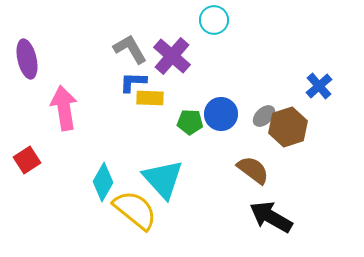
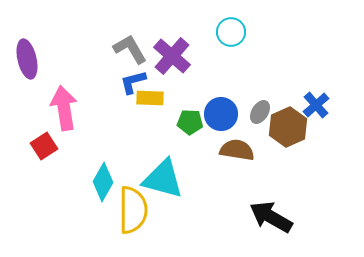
cyan circle: moved 17 px right, 12 px down
blue L-shape: rotated 16 degrees counterclockwise
blue cross: moved 3 px left, 19 px down
gray ellipse: moved 4 px left, 4 px up; rotated 15 degrees counterclockwise
brown hexagon: rotated 6 degrees counterclockwise
red square: moved 17 px right, 14 px up
brown semicircle: moved 16 px left, 20 px up; rotated 28 degrees counterclockwise
cyan triangle: rotated 33 degrees counterclockwise
yellow semicircle: moved 2 px left; rotated 51 degrees clockwise
